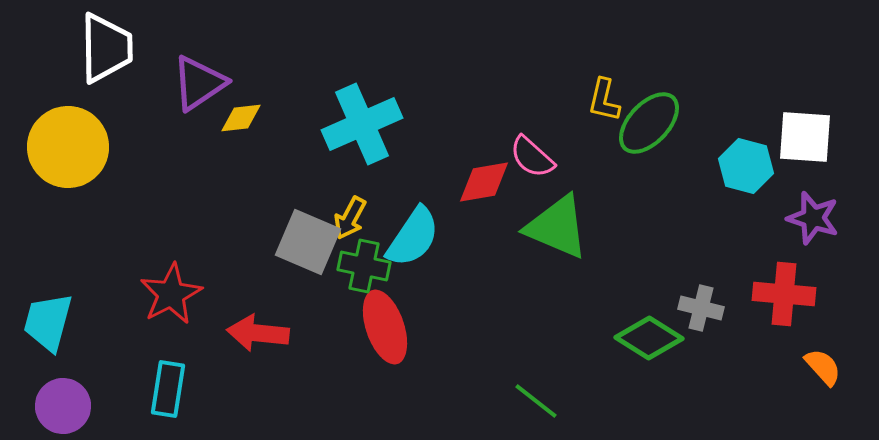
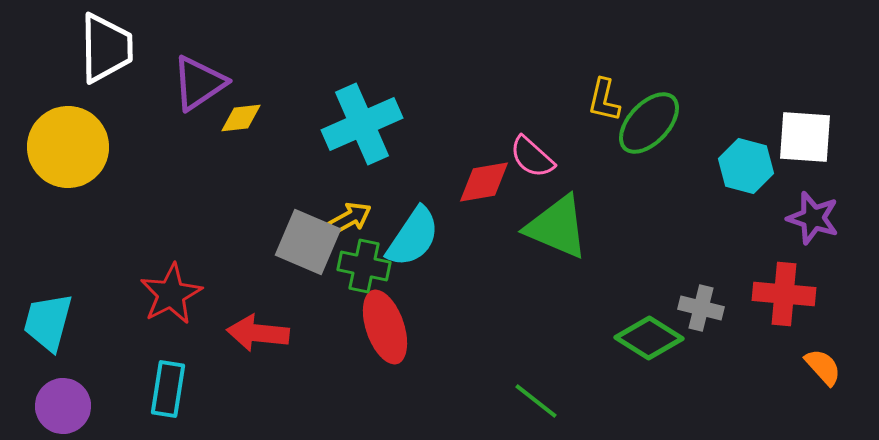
yellow arrow: rotated 147 degrees counterclockwise
